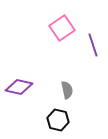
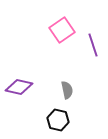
pink square: moved 2 px down
